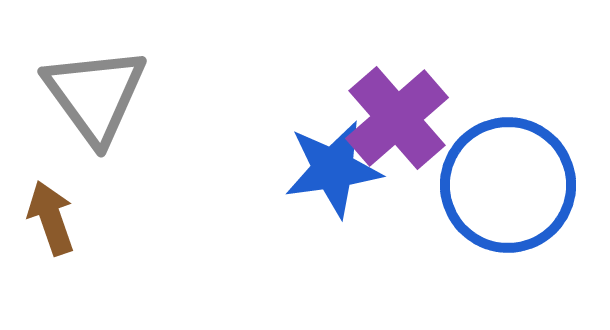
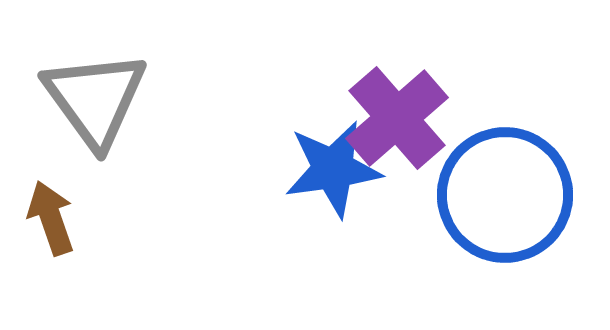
gray triangle: moved 4 px down
blue circle: moved 3 px left, 10 px down
